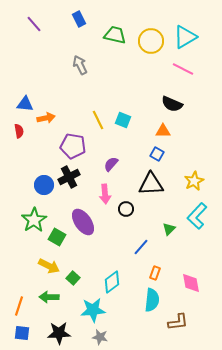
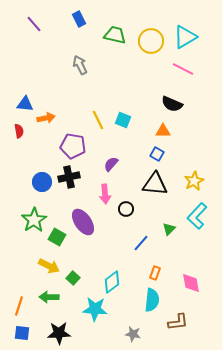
black cross at (69, 177): rotated 15 degrees clockwise
black triangle at (151, 184): moved 4 px right; rotated 8 degrees clockwise
blue circle at (44, 185): moved 2 px left, 3 px up
blue line at (141, 247): moved 4 px up
cyan star at (93, 310): moved 2 px right, 1 px up; rotated 10 degrees clockwise
gray star at (100, 337): moved 33 px right, 3 px up
